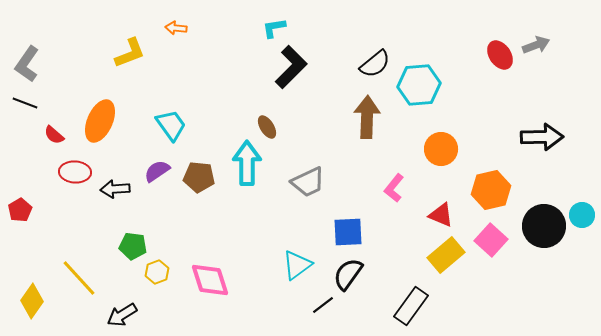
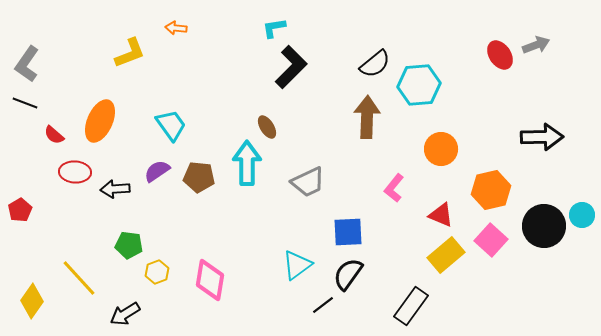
green pentagon at (133, 246): moved 4 px left, 1 px up
pink diamond at (210, 280): rotated 27 degrees clockwise
black arrow at (122, 315): moved 3 px right, 1 px up
